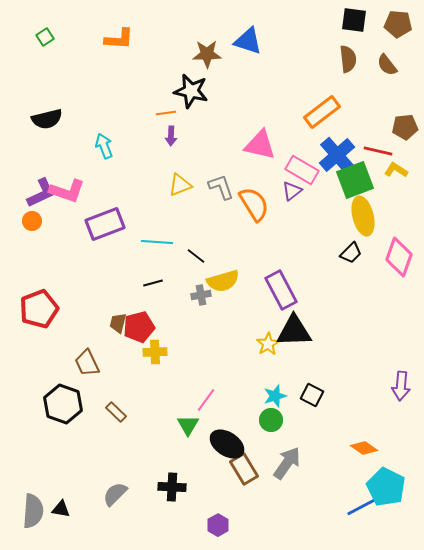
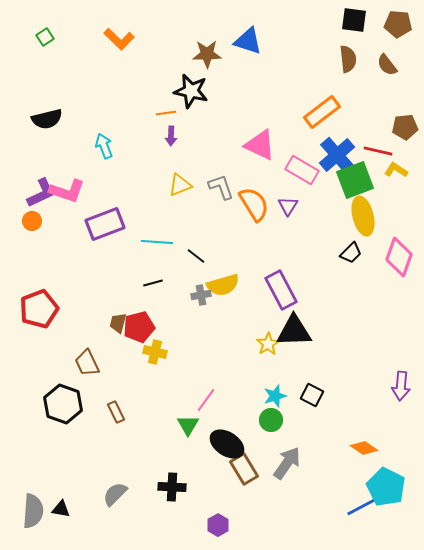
orange L-shape at (119, 39): rotated 40 degrees clockwise
pink triangle at (260, 145): rotated 12 degrees clockwise
purple triangle at (292, 191): moved 4 px left, 15 px down; rotated 20 degrees counterclockwise
yellow semicircle at (223, 281): moved 4 px down
yellow cross at (155, 352): rotated 15 degrees clockwise
brown rectangle at (116, 412): rotated 20 degrees clockwise
